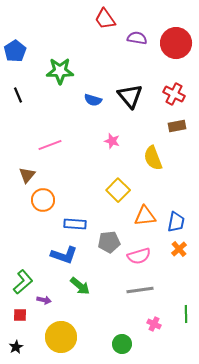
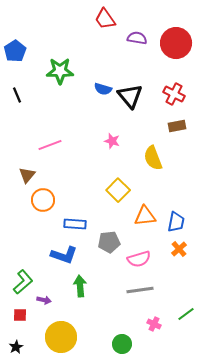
black line: moved 1 px left
blue semicircle: moved 10 px right, 11 px up
pink semicircle: moved 3 px down
green arrow: rotated 135 degrees counterclockwise
green line: rotated 54 degrees clockwise
